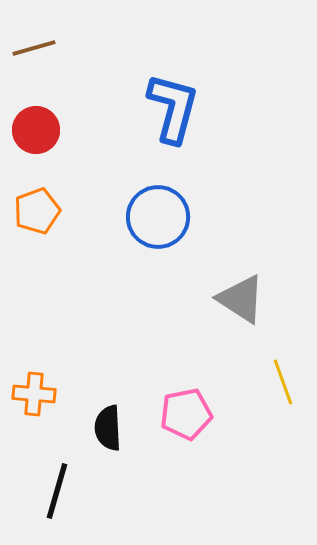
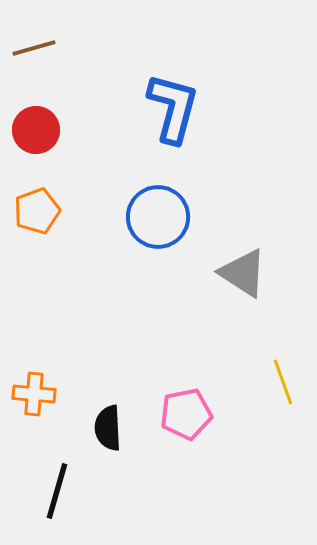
gray triangle: moved 2 px right, 26 px up
